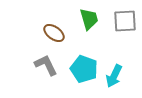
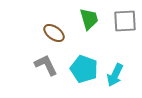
cyan arrow: moved 1 px right, 1 px up
